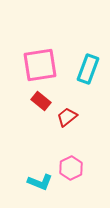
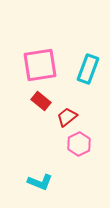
pink hexagon: moved 8 px right, 24 px up
